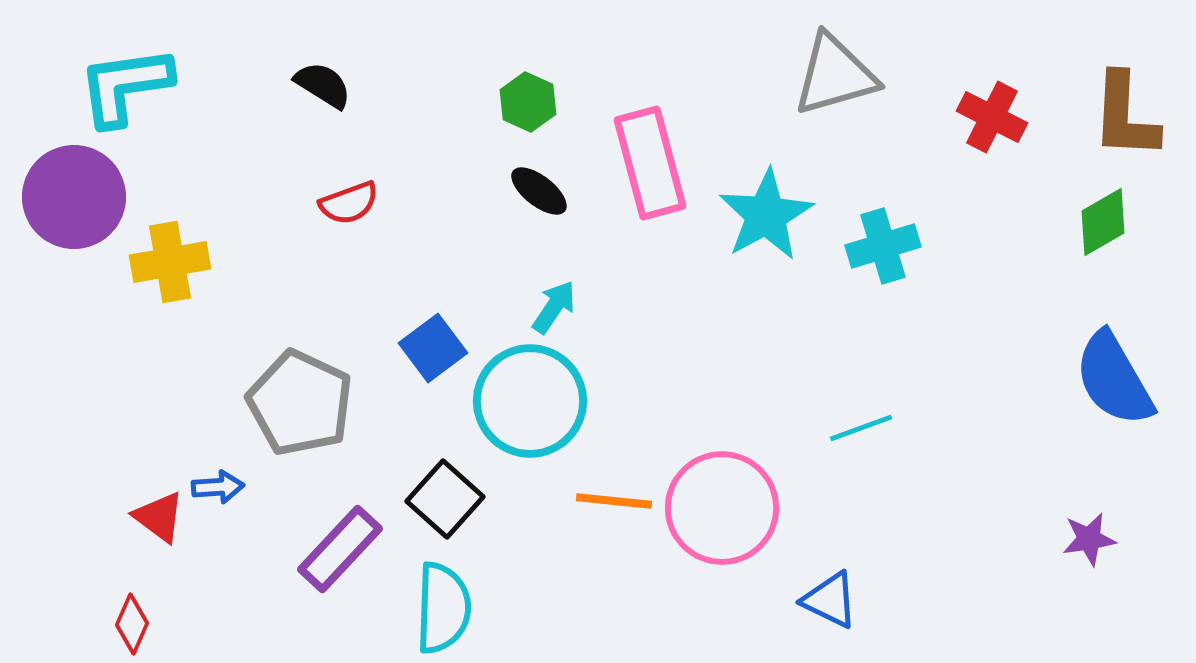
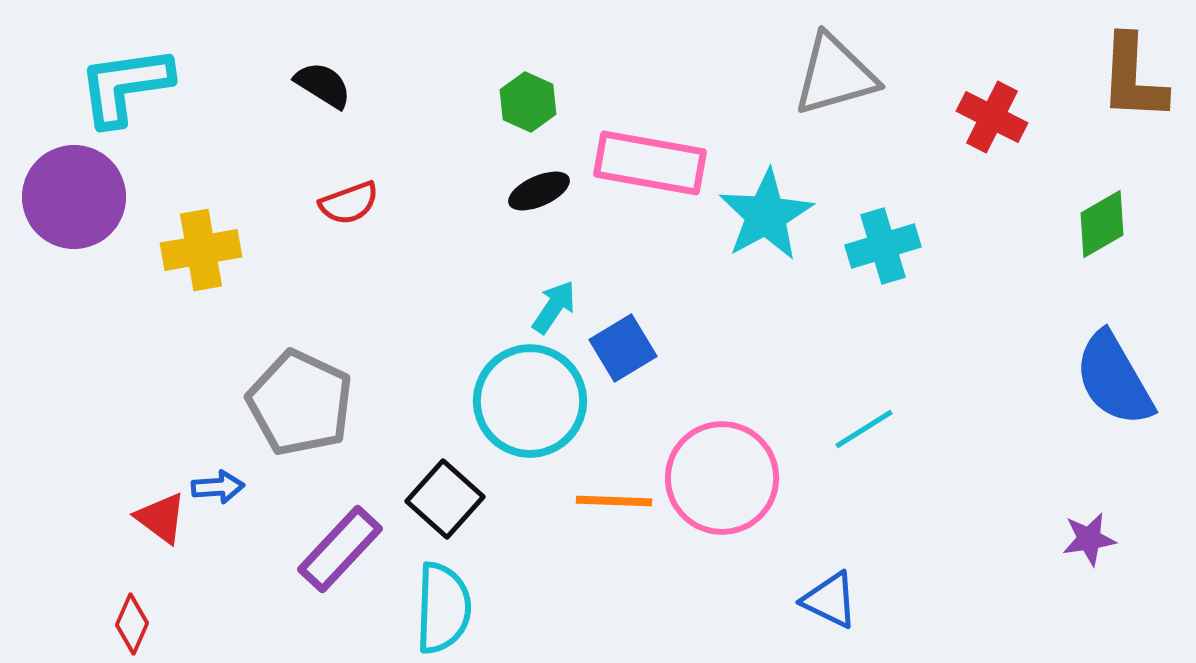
brown L-shape: moved 8 px right, 38 px up
pink rectangle: rotated 65 degrees counterclockwise
black ellipse: rotated 62 degrees counterclockwise
green diamond: moved 1 px left, 2 px down
yellow cross: moved 31 px right, 12 px up
blue square: moved 190 px right; rotated 6 degrees clockwise
cyan line: moved 3 px right, 1 px down; rotated 12 degrees counterclockwise
orange line: rotated 4 degrees counterclockwise
pink circle: moved 30 px up
red triangle: moved 2 px right, 1 px down
